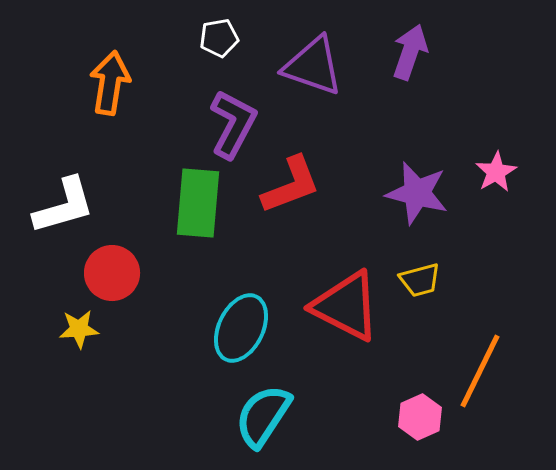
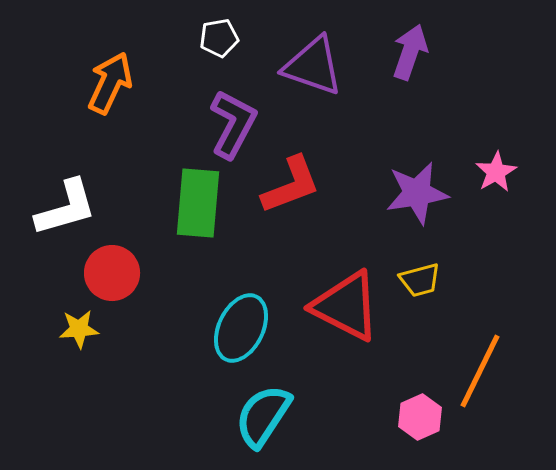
orange arrow: rotated 16 degrees clockwise
purple star: rotated 24 degrees counterclockwise
white L-shape: moved 2 px right, 2 px down
